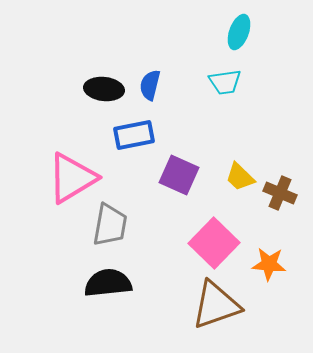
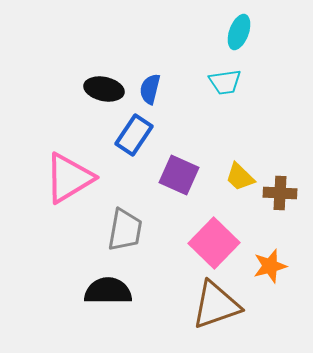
blue semicircle: moved 4 px down
black ellipse: rotated 6 degrees clockwise
blue rectangle: rotated 45 degrees counterclockwise
pink triangle: moved 3 px left
brown cross: rotated 20 degrees counterclockwise
gray trapezoid: moved 15 px right, 5 px down
orange star: moved 1 px right, 2 px down; rotated 20 degrees counterclockwise
black semicircle: moved 8 px down; rotated 6 degrees clockwise
